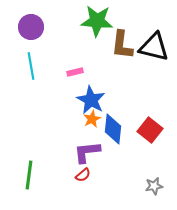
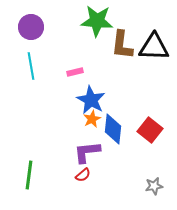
black triangle: rotated 12 degrees counterclockwise
